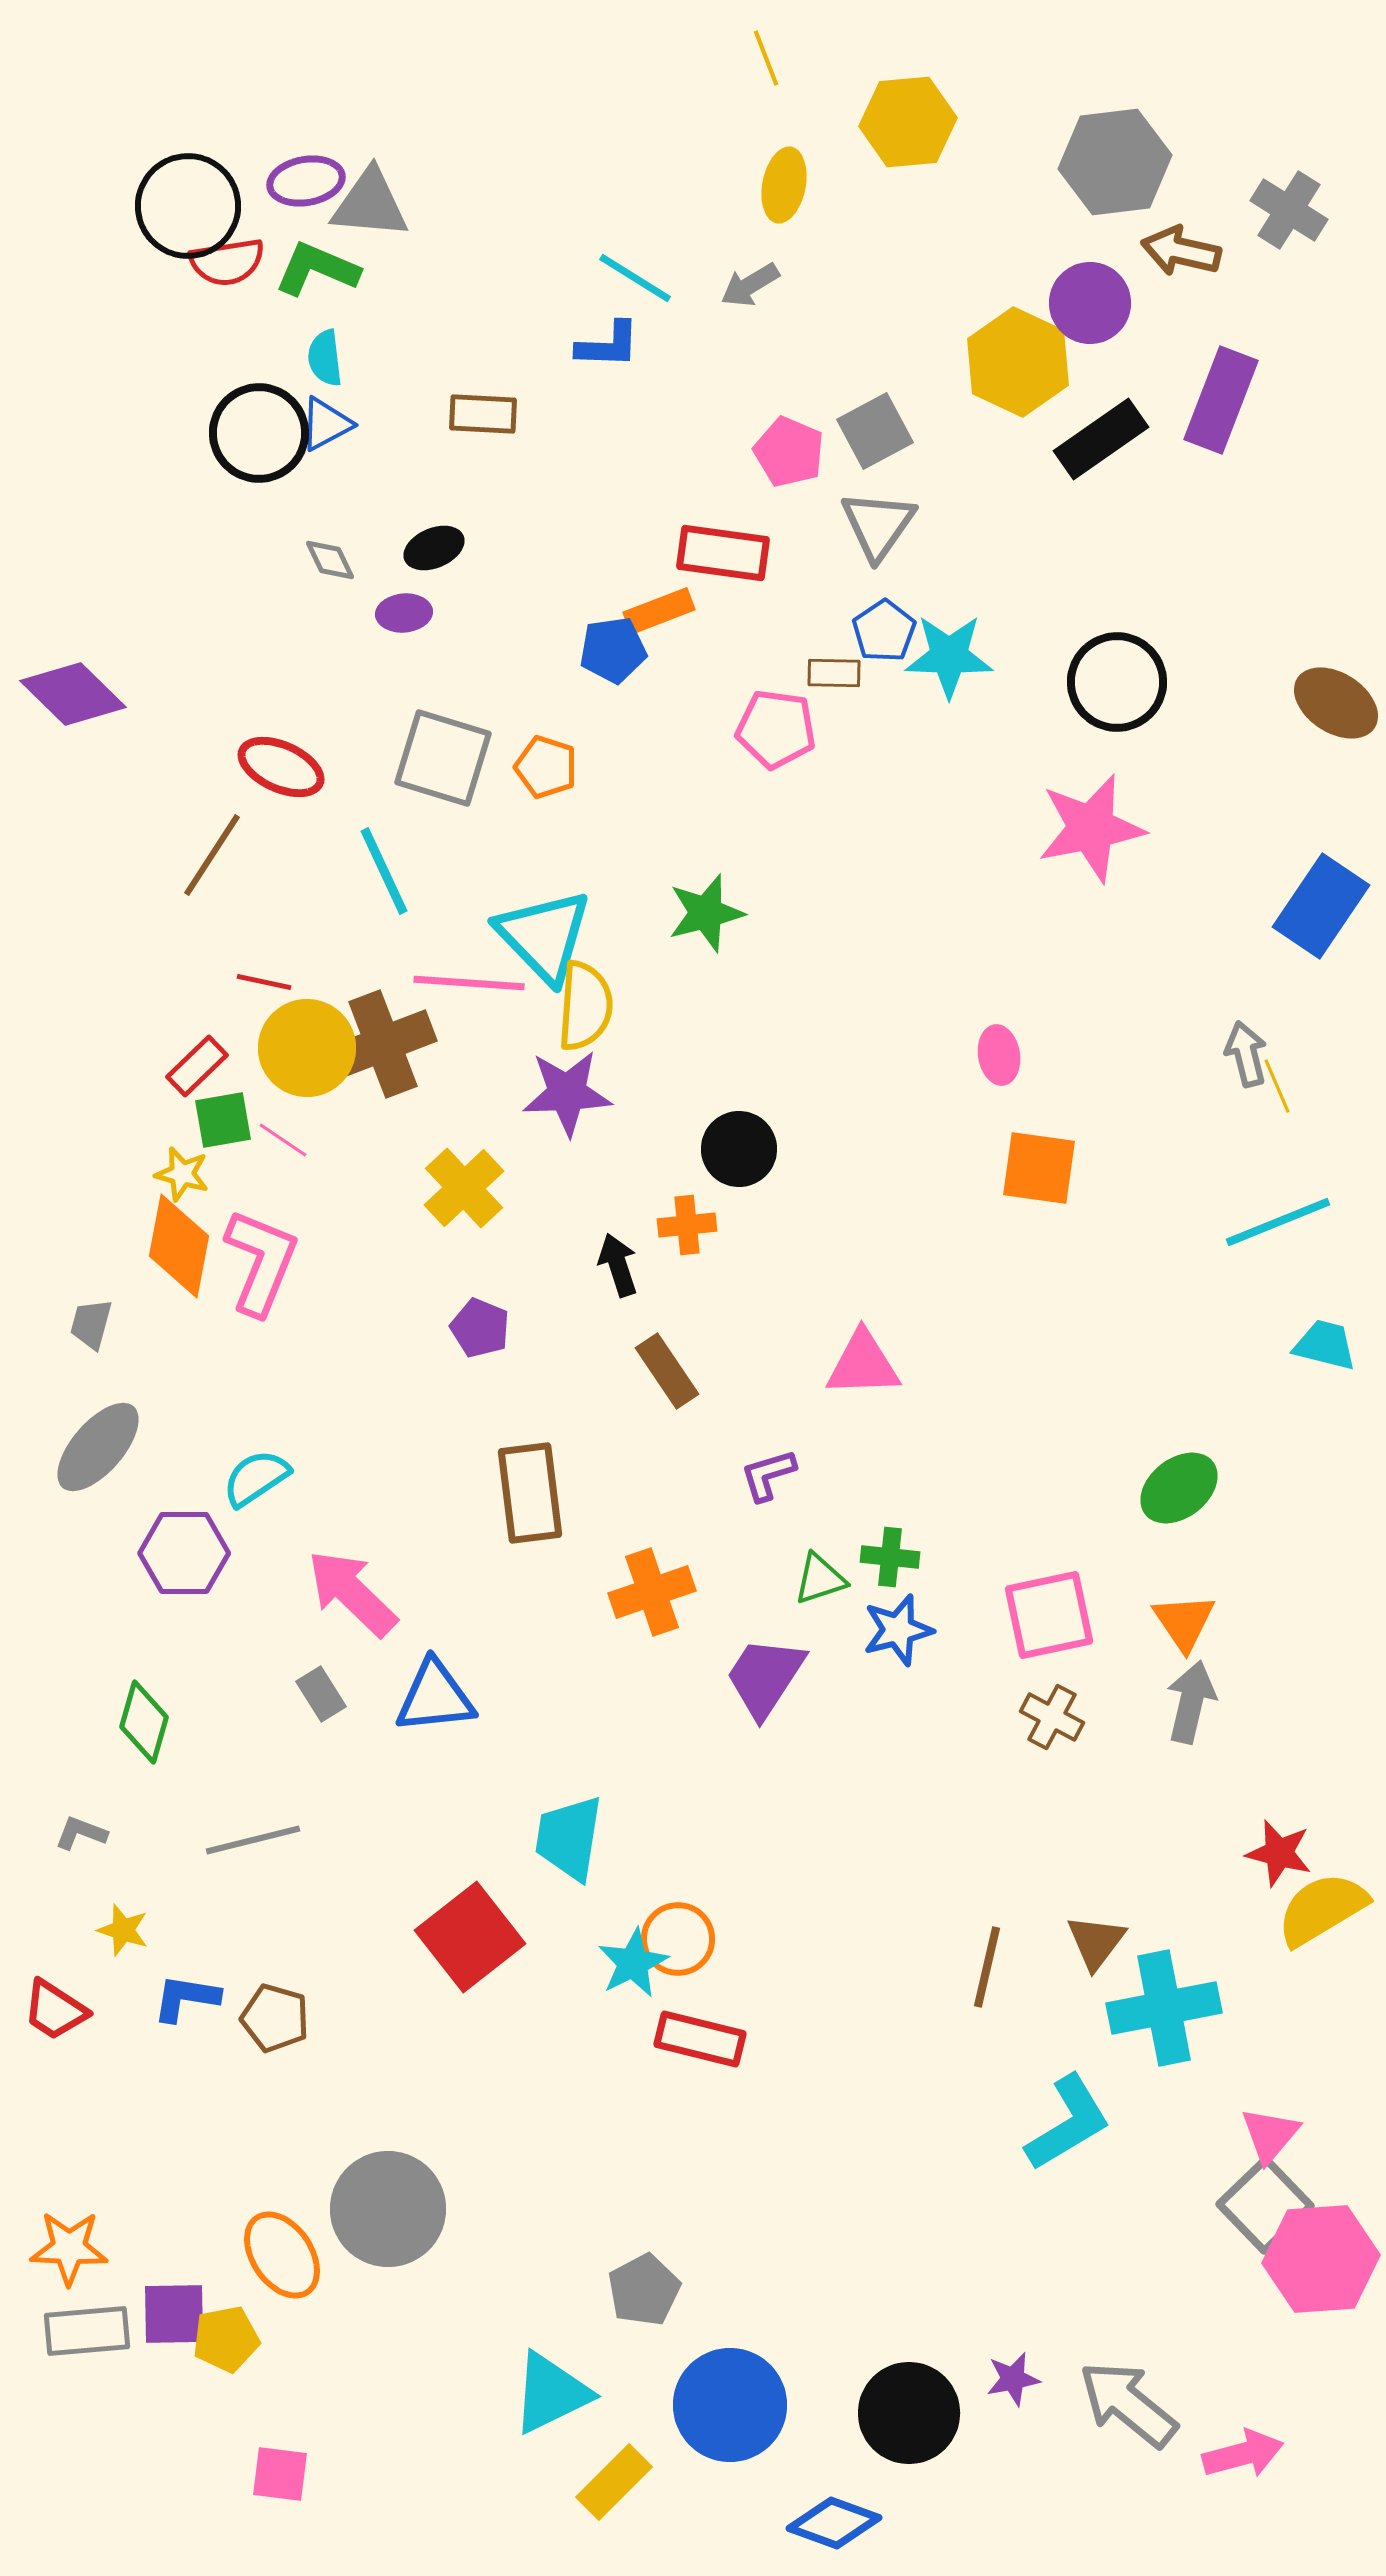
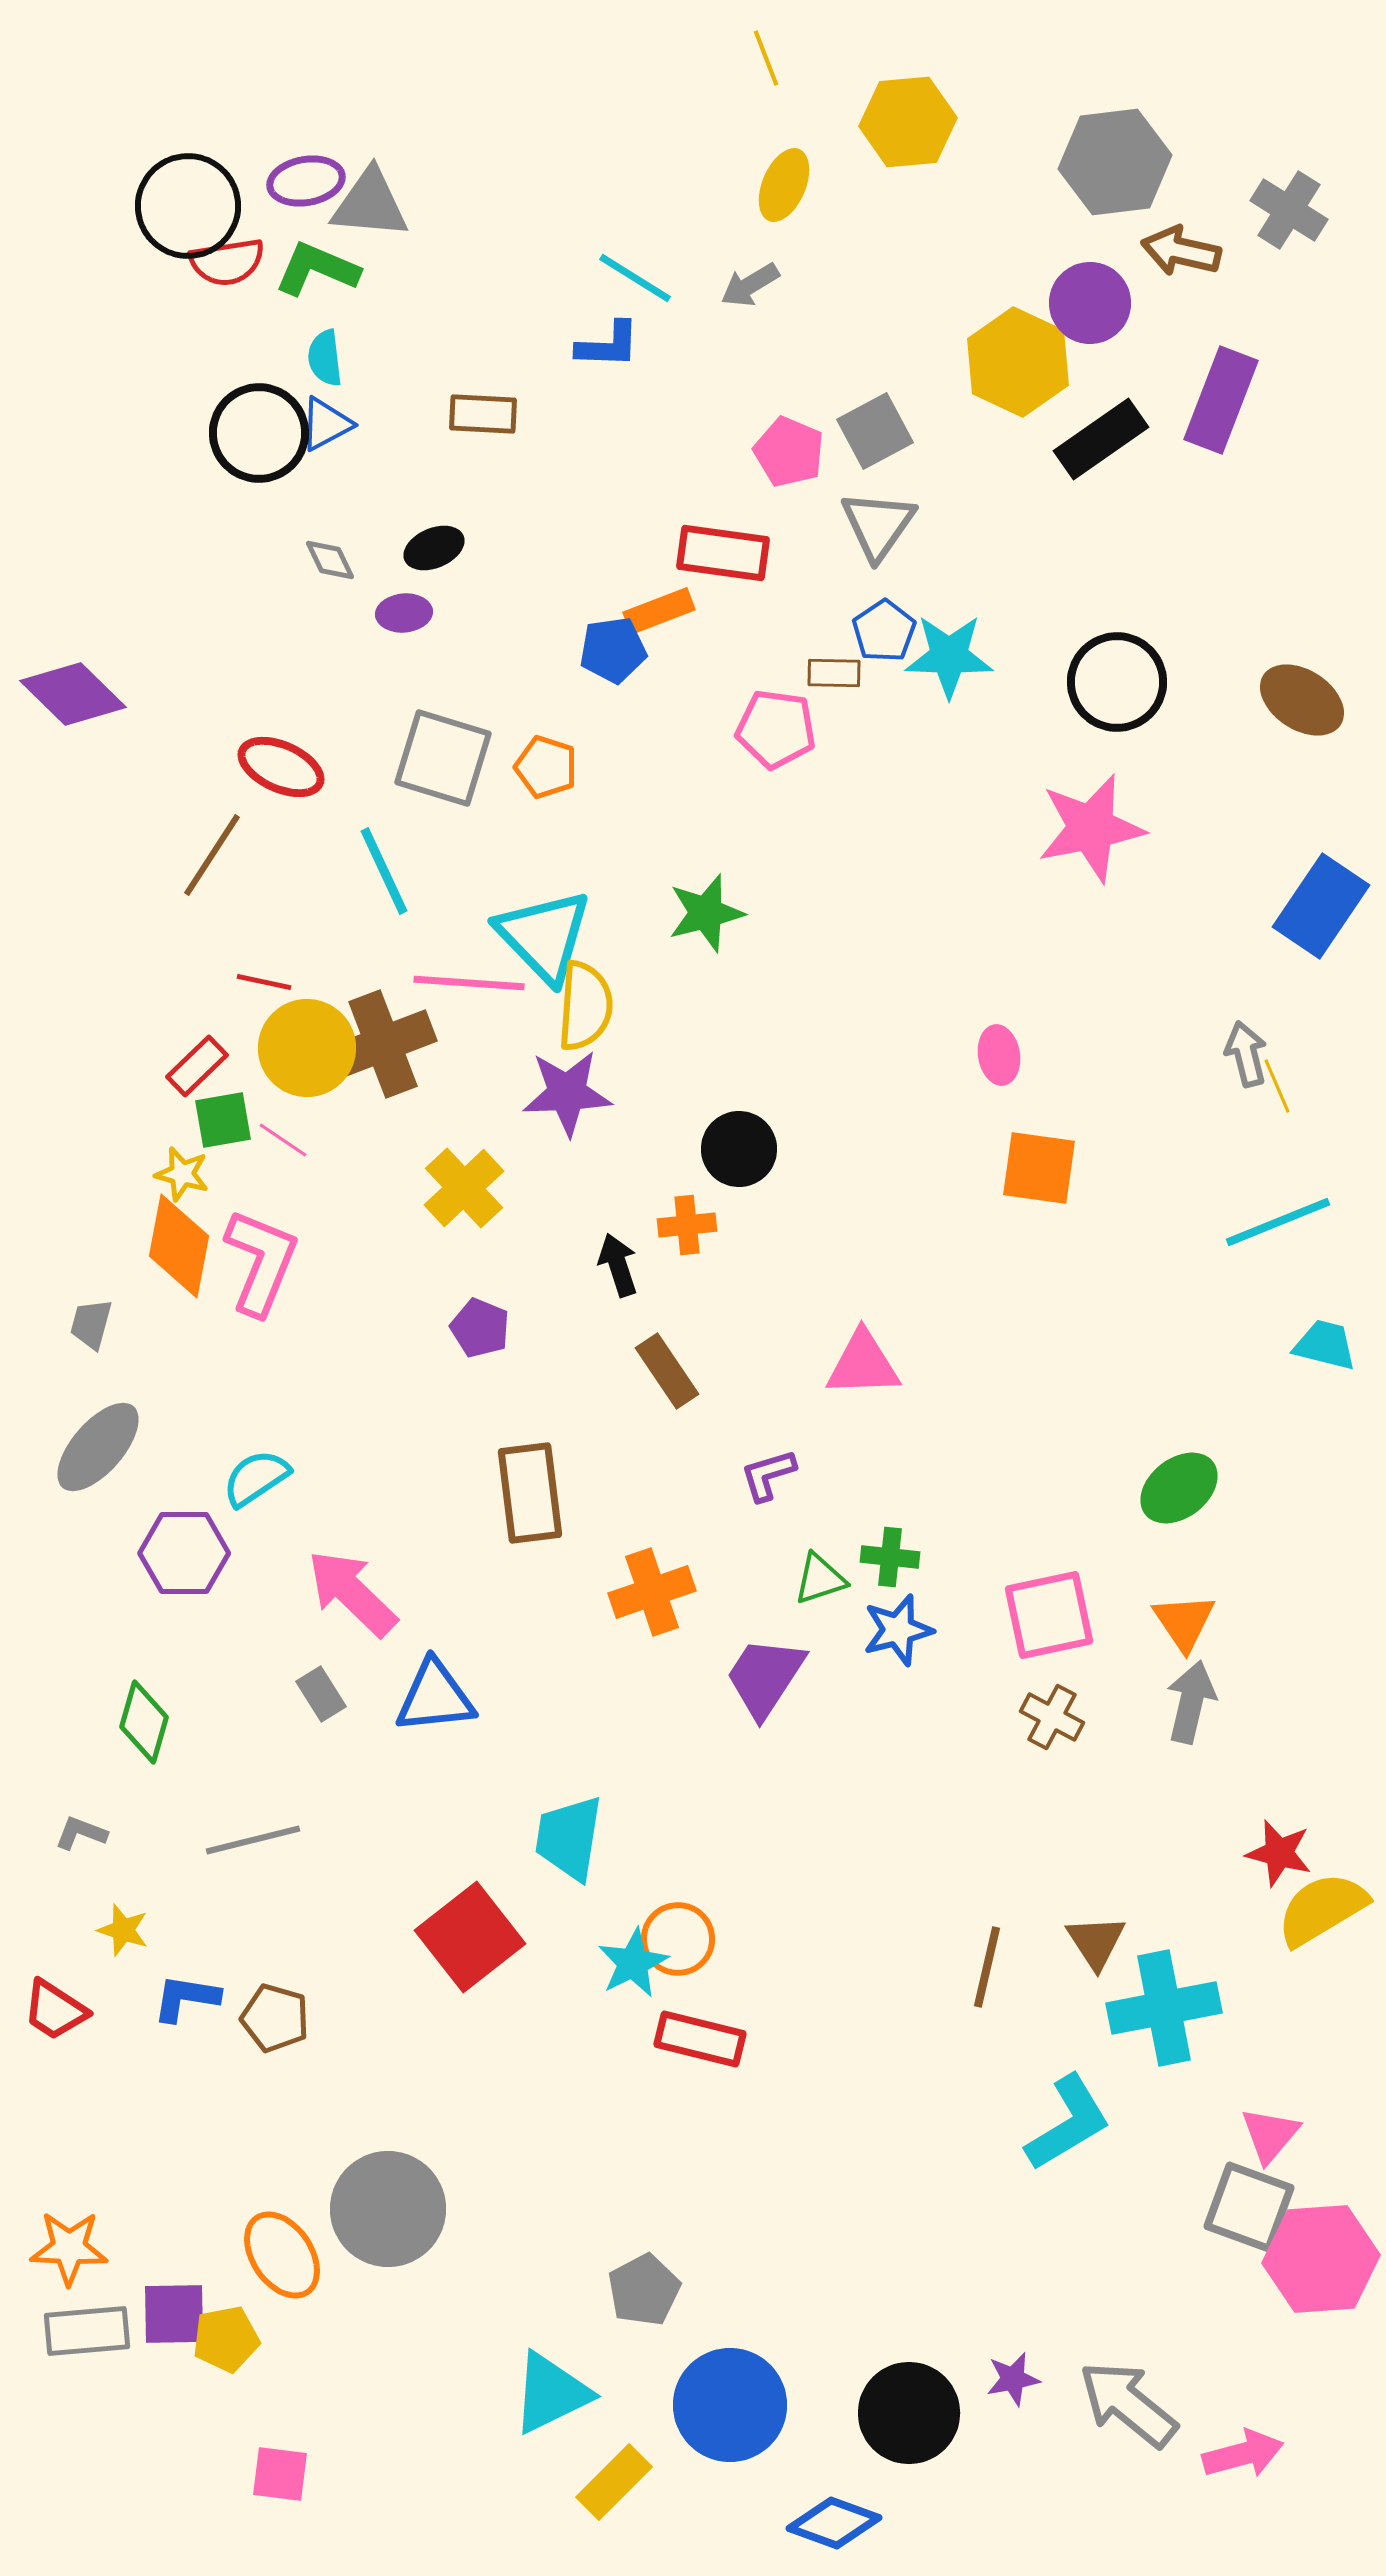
yellow ellipse at (784, 185): rotated 12 degrees clockwise
brown ellipse at (1336, 703): moved 34 px left, 3 px up
brown triangle at (1096, 1942): rotated 10 degrees counterclockwise
gray square at (1265, 2205): moved 16 px left, 2 px down; rotated 26 degrees counterclockwise
